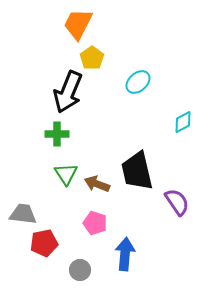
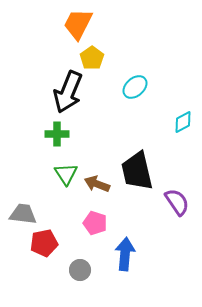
cyan ellipse: moved 3 px left, 5 px down
